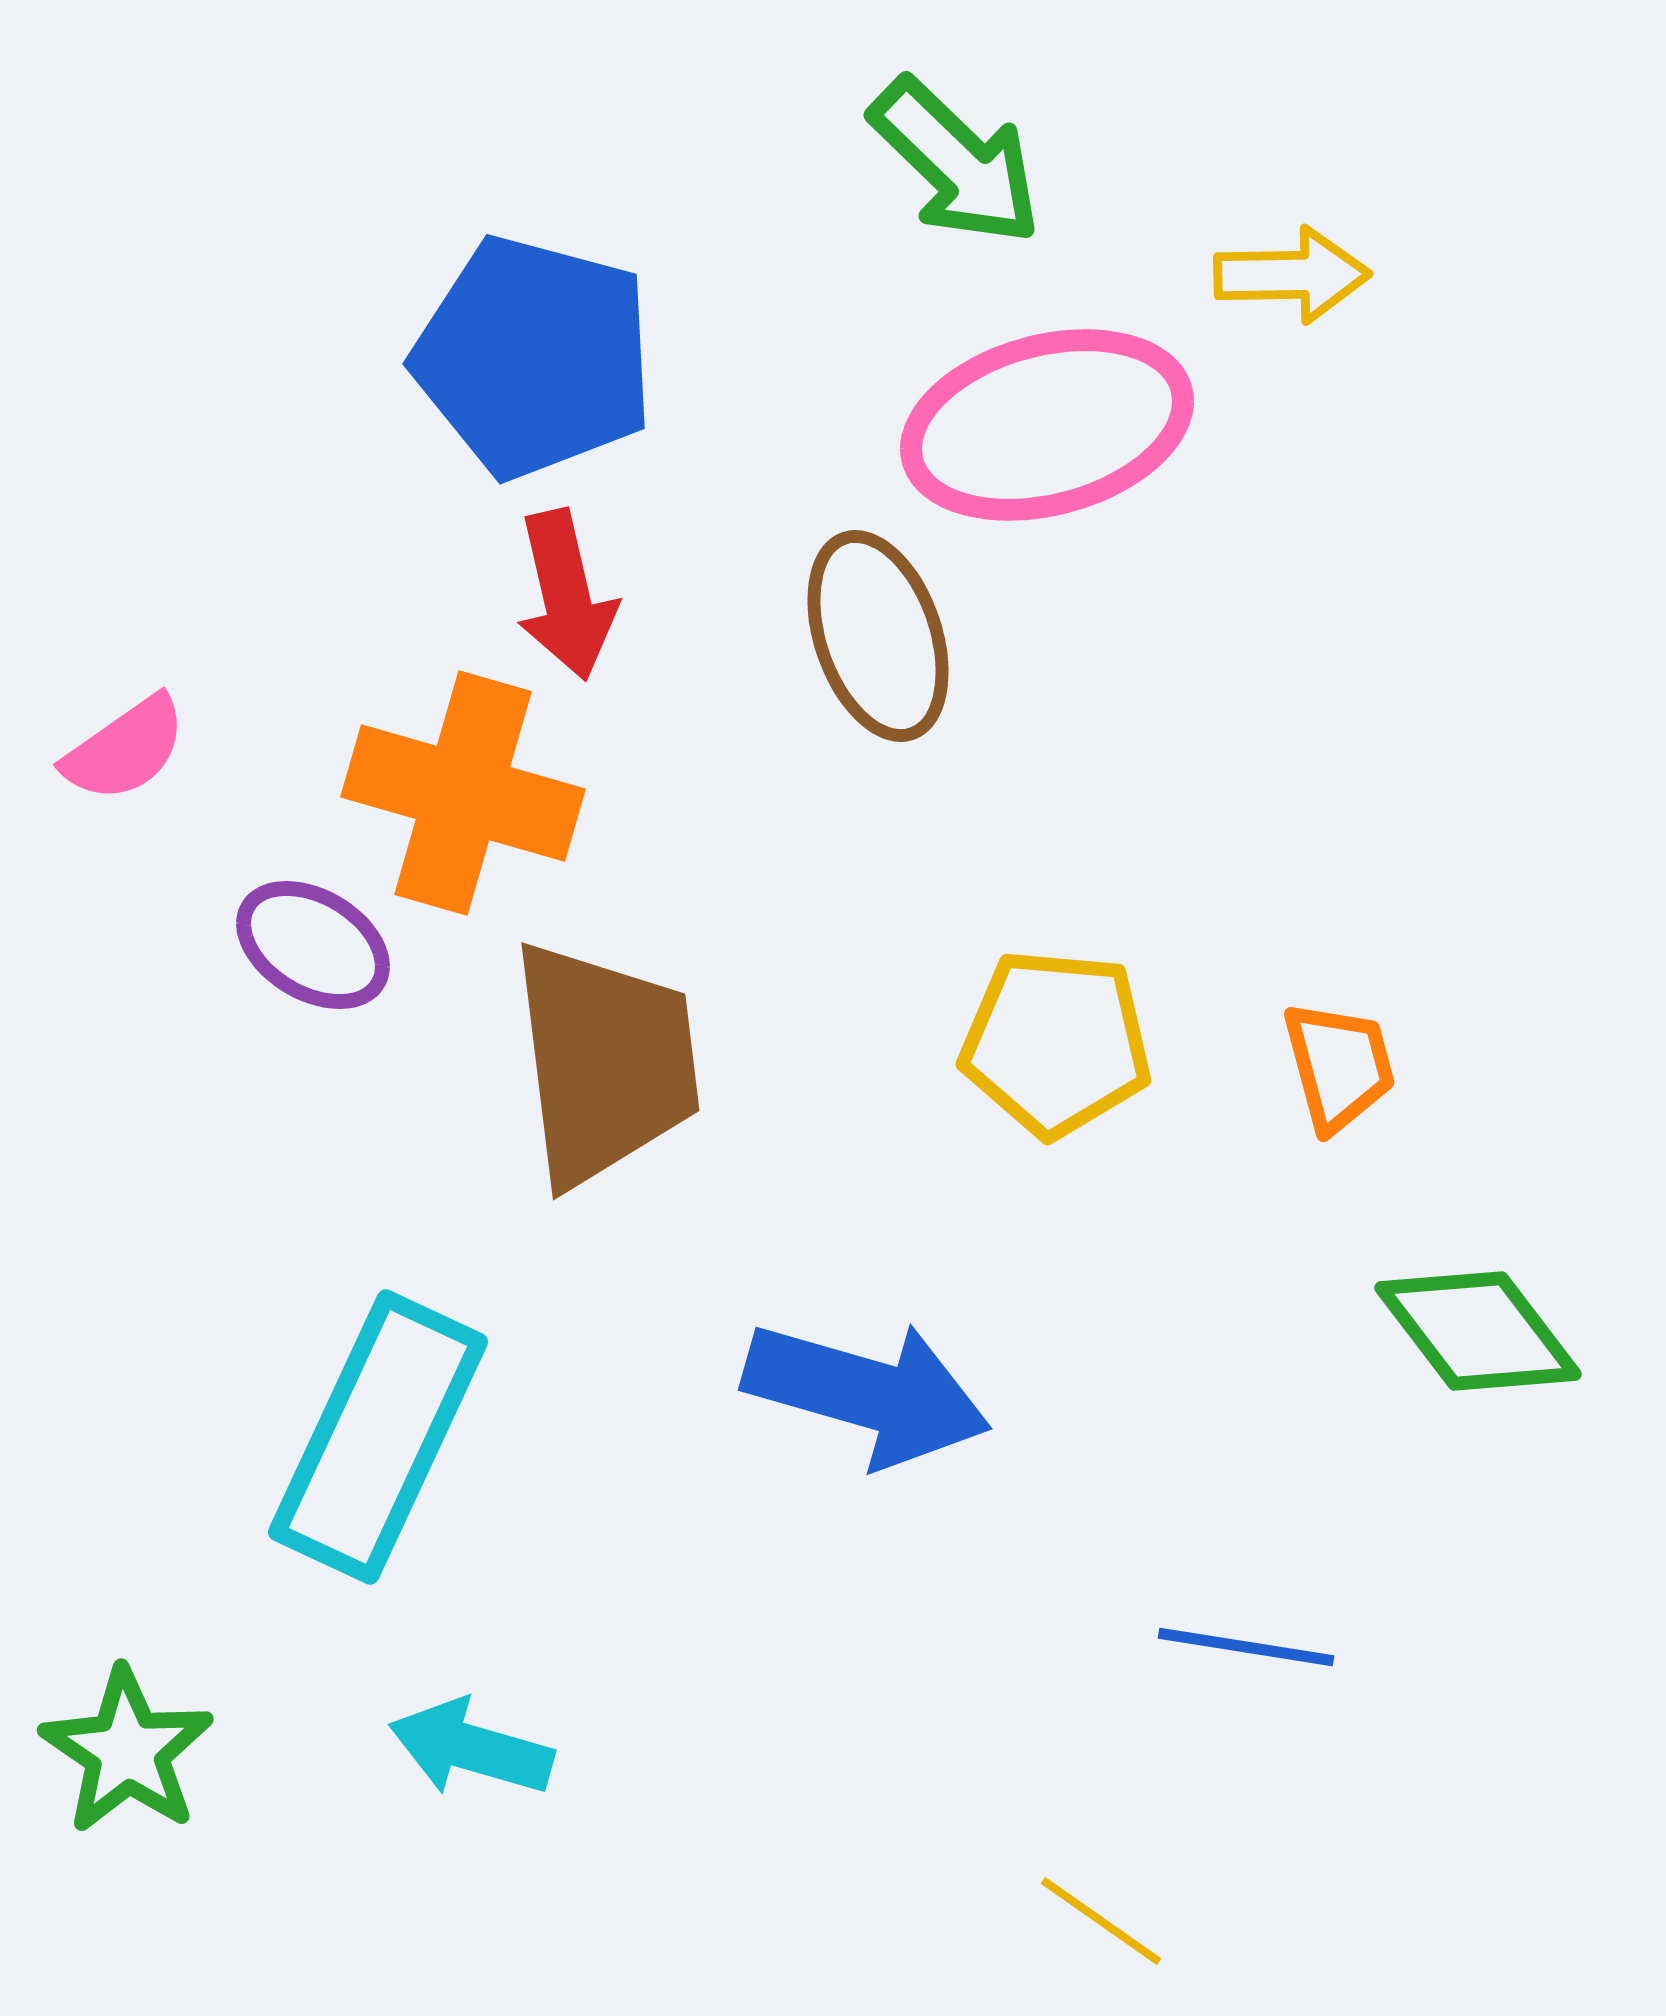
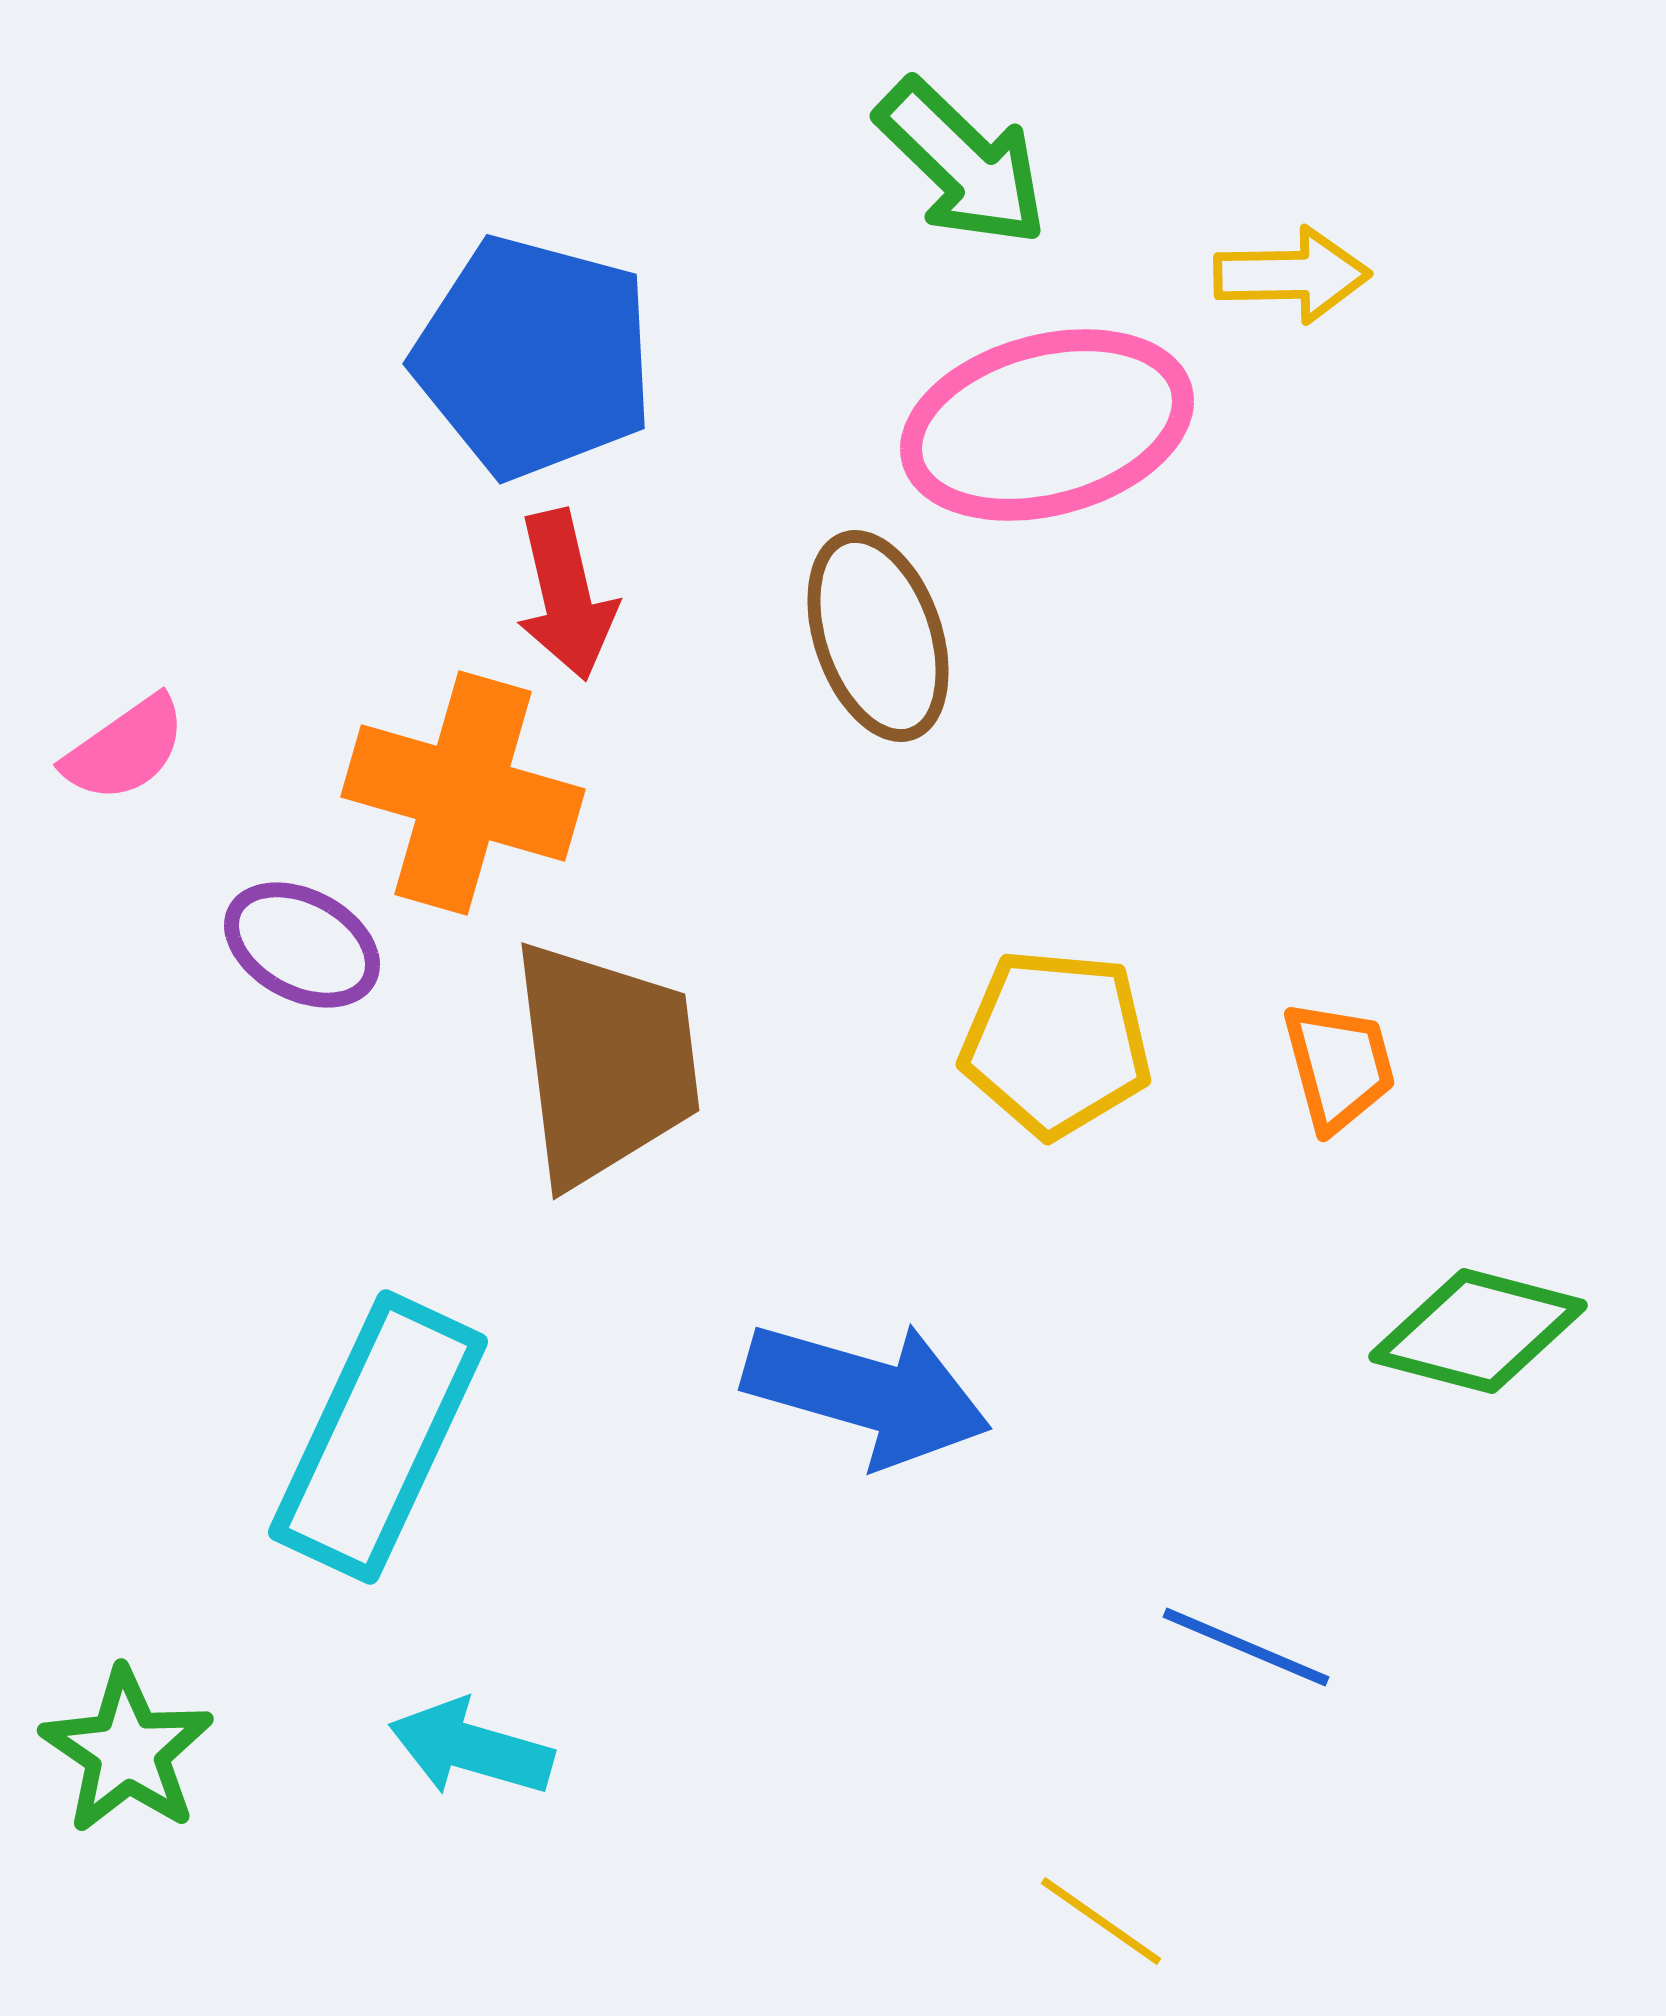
green arrow: moved 6 px right, 1 px down
purple ellipse: moved 11 px left; rotated 3 degrees counterclockwise
green diamond: rotated 38 degrees counterclockwise
blue line: rotated 14 degrees clockwise
